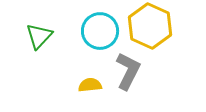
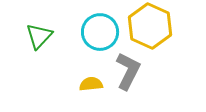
cyan circle: moved 1 px down
yellow semicircle: moved 1 px right, 1 px up
